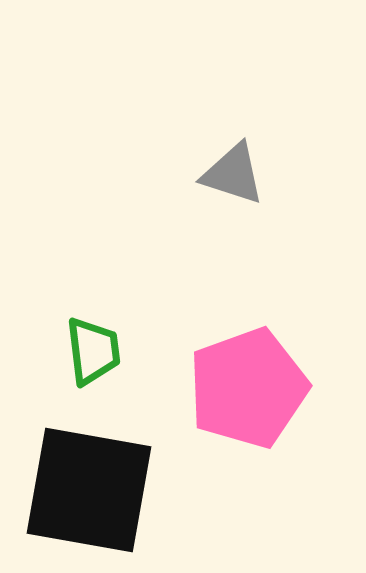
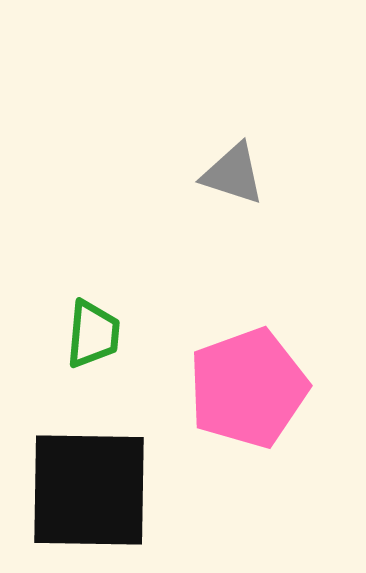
green trapezoid: moved 17 px up; rotated 12 degrees clockwise
black square: rotated 9 degrees counterclockwise
